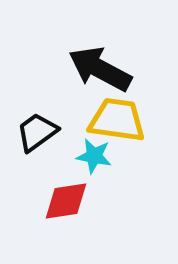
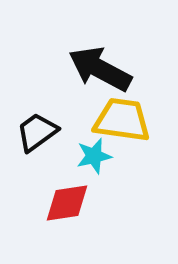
yellow trapezoid: moved 5 px right
cyan star: rotated 24 degrees counterclockwise
red diamond: moved 1 px right, 2 px down
